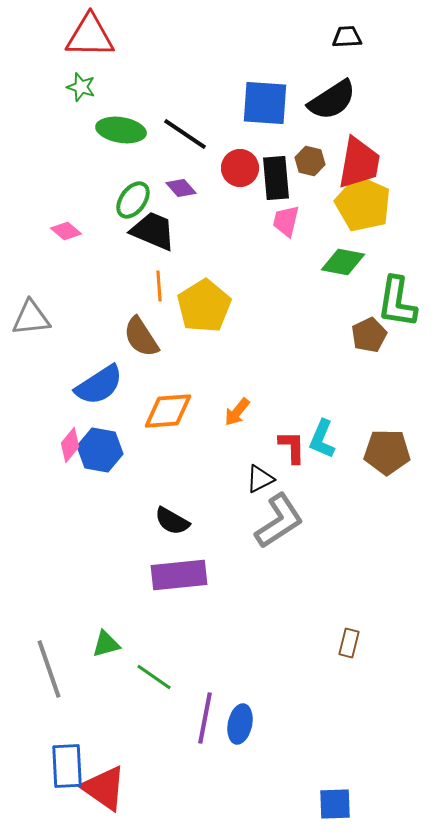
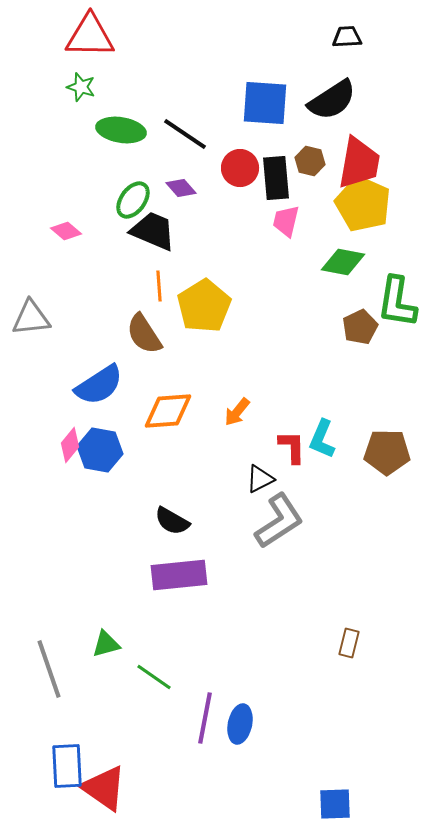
brown pentagon at (369, 335): moved 9 px left, 8 px up
brown semicircle at (141, 337): moved 3 px right, 3 px up
